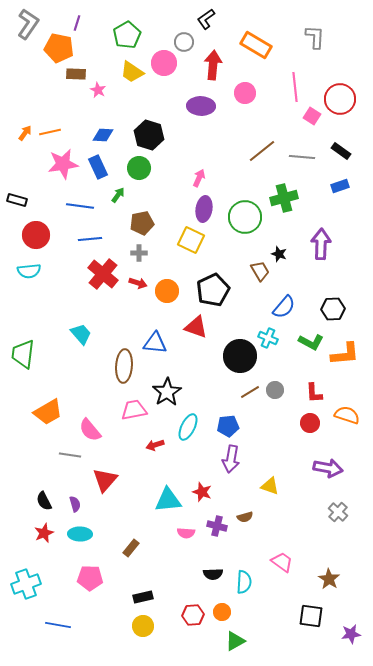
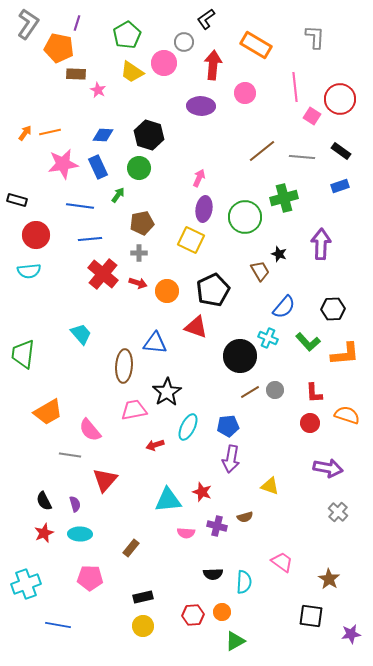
green L-shape at (311, 342): moved 3 px left; rotated 20 degrees clockwise
